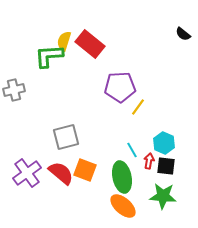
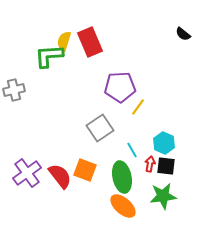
red rectangle: moved 2 px up; rotated 28 degrees clockwise
gray square: moved 34 px right, 9 px up; rotated 20 degrees counterclockwise
red arrow: moved 1 px right, 3 px down
red semicircle: moved 1 px left, 3 px down; rotated 12 degrees clockwise
green star: rotated 12 degrees counterclockwise
